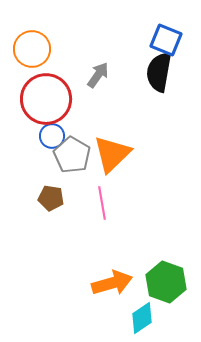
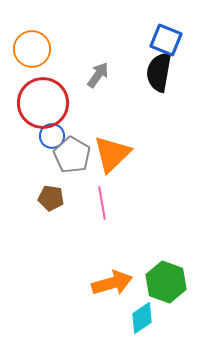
red circle: moved 3 px left, 4 px down
